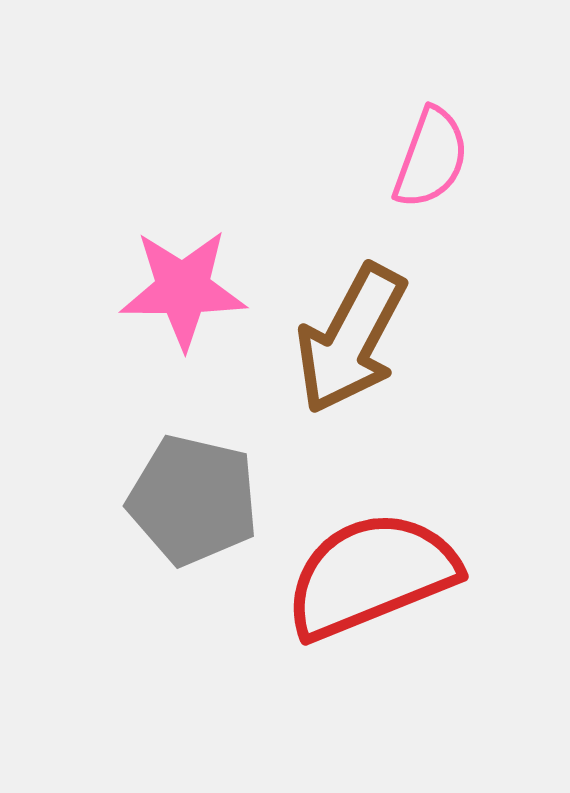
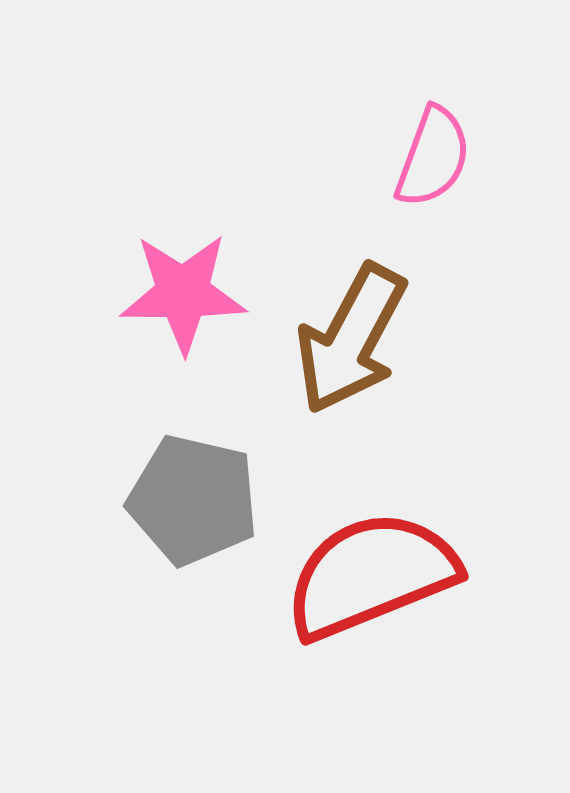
pink semicircle: moved 2 px right, 1 px up
pink star: moved 4 px down
